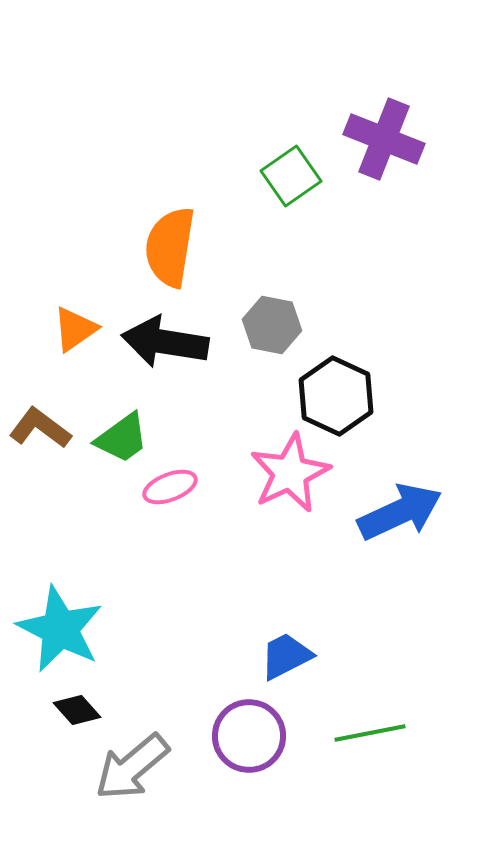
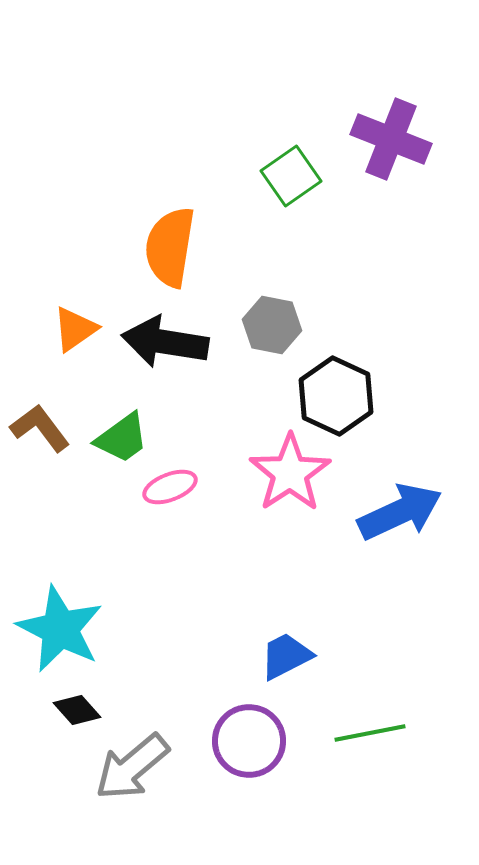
purple cross: moved 7 px right
brown L-shape: rotated 16 degrees clockwise
pink star: rotated 8 degrees counterclockwise
purple circle: moved 5 px down
